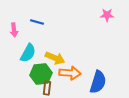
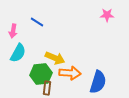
blue line: rotated 16 degrees clockwise
pink arrow: moved 1 px left, 1 px down; rotated 16 degrees clockwise
cyan semicircle: moved 10 px left
